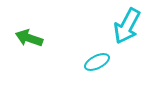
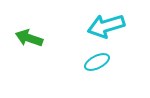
cyan arrow: moved 21 px left; rotated 45 degrees clockwise
